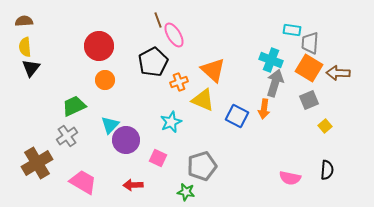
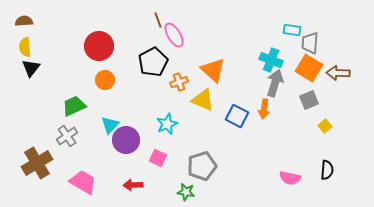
cyan star: moved 4 px left, 2 px down
